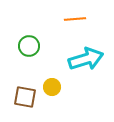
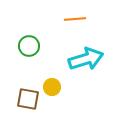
brown square: moved 3 px right, 2 px down
